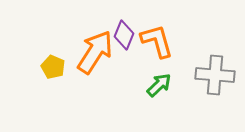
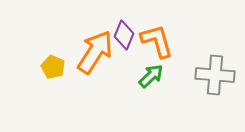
green arrow: moved 8 px left, 9 px up
